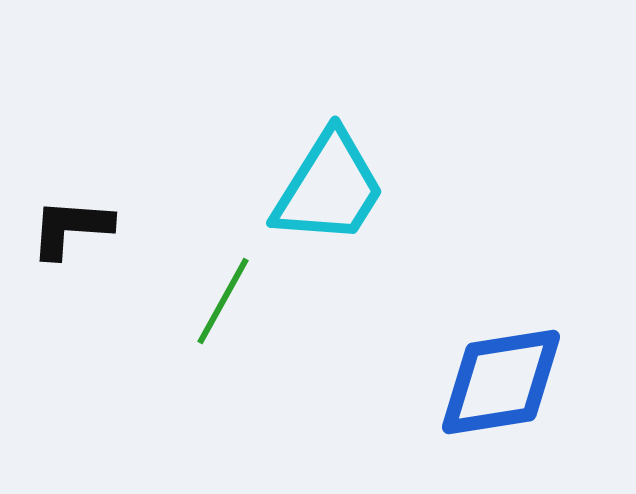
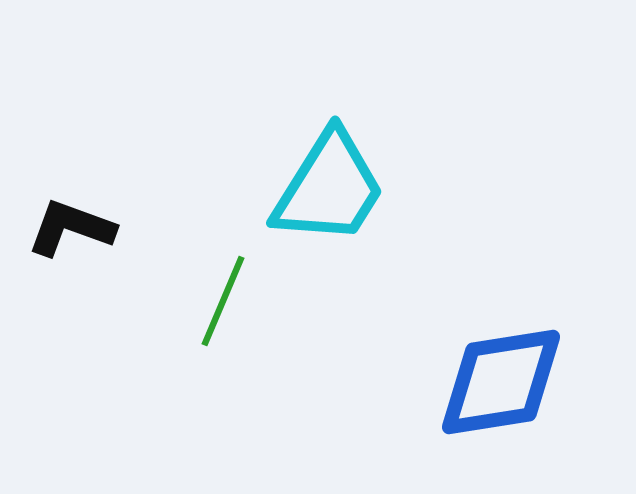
black L-shape: rotated 16 degrees clockwise
green line: rotated 6 degrees counterclockwise
